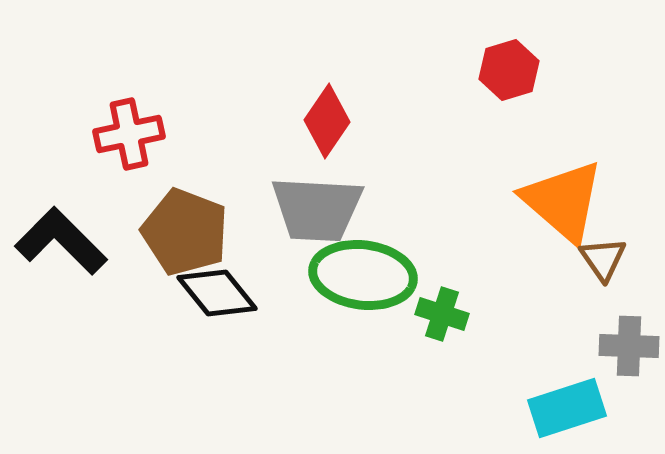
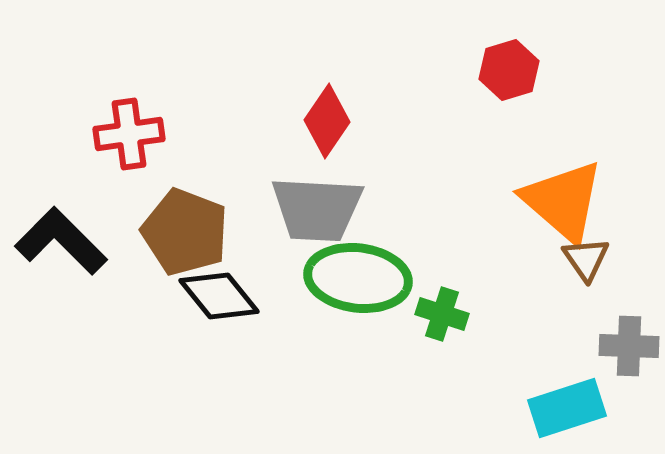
red cross: rotated 4 degrees clockwise
brown triangle: moved 17 px left
green ellipse: moved 5 px left, 3 px down
black diamond: moved 2 px right, 3 px down
